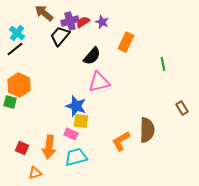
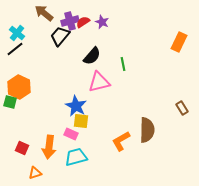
orange rectangle: moved 53 px right
green line: moved 40 px left
orange hexagon: moved 2 px down
blue star: rotated 10 degrees clockwise
